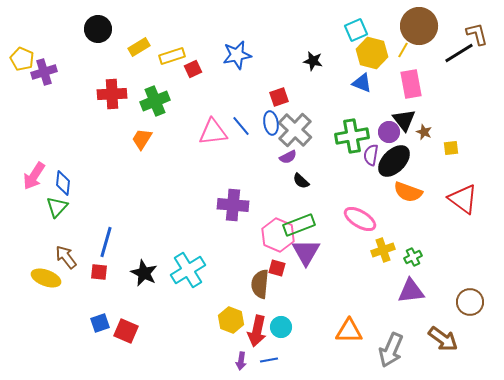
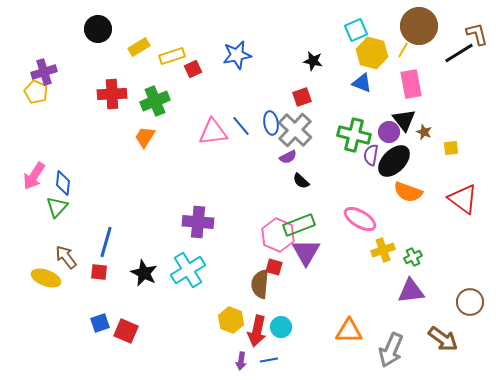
yellow pentagon at (22, 59): moved 14 px right, 33 px down
red square at (279, 97): moved 23 px right
green cross at (352, 136): moved 2 px right, 1 px up; rotated 24 degrees clockwise
orange trapezoid at (142, 139): moved 3 px right, 2 px up
purple cross at (233, 205): moved 35 px left, 17 px down
red square at (277, 268): moved 3 px left, 1 px up
